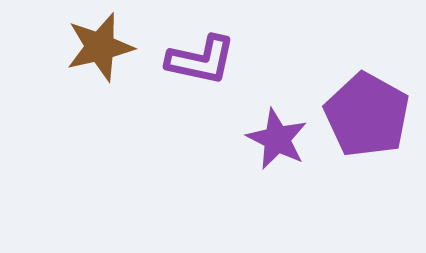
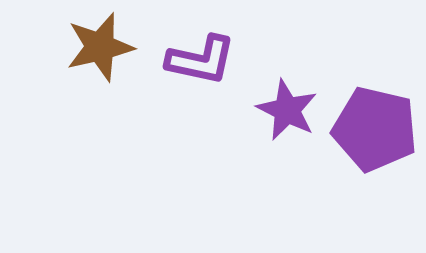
purple pentagon: moved 8 px right, 14 px down; rotated 16 degrees counterclockwise
purple star: moved 10 px right, 29 px up
